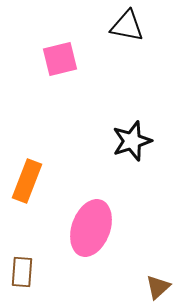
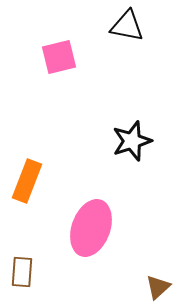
pink square: moved 1 px left, 2 px up
